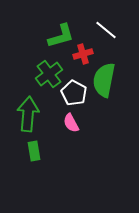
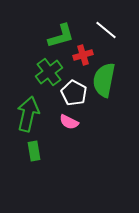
red cross: moved 1 px down
green cross: moved 2 px up
green arrow: rotated 8 degrees clockwise
pink semicircle: moved 2 px left, 1 px up; rotated 36 degrees counterclockwise
